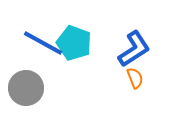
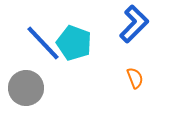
blue line: rotated 18 degrees clockwise
blue L-shape: moved 25 px up; rotated 12 degrees counterclockwise
